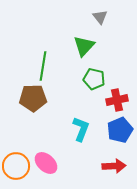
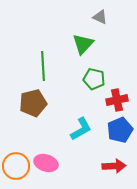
gray triangle: rotated 28 degrees counterclockwise
green triangle: moved 1 px left, 2 px up
green line: rotated 12 degrees counterclockwise
brown pentagon: moved 5 px down; rotated 12 degrees counterclockwise
cyan L-shape: rotated 40 degrees clockwise
pink ellipse: rotated 25 degrees counterclockwise
